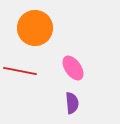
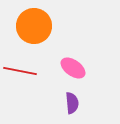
orange circle: moved 1 px left, 2 px up
pink ellipse: rotated 20 degrees counterclockwise
